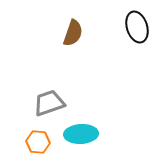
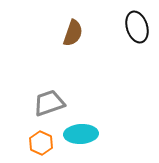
orange hexagon: moved 3 px right, 1 px down; rotated 20 degrees clockwise
